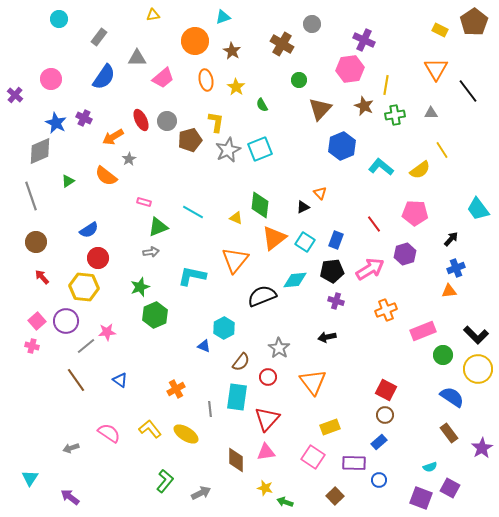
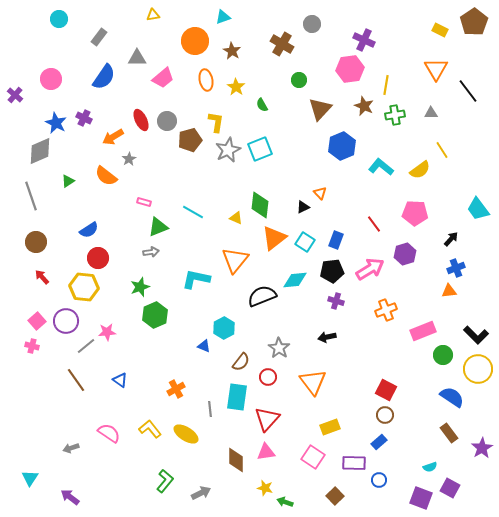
cyan L-shape at (192, 276): moved 4 px right, 3 px down
